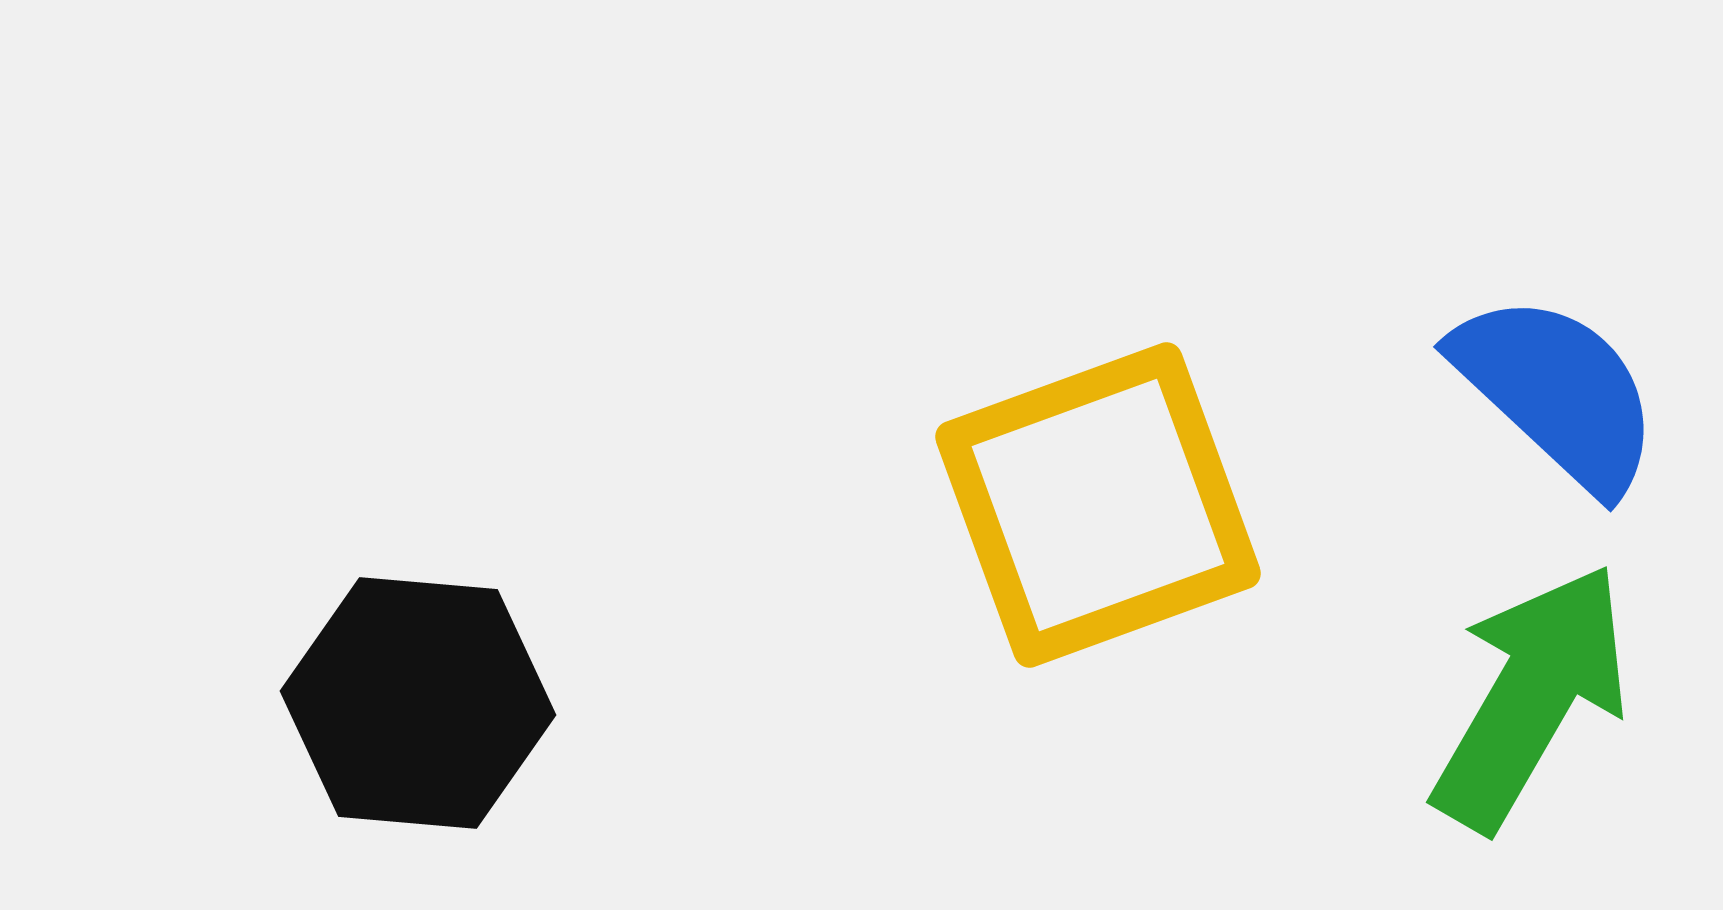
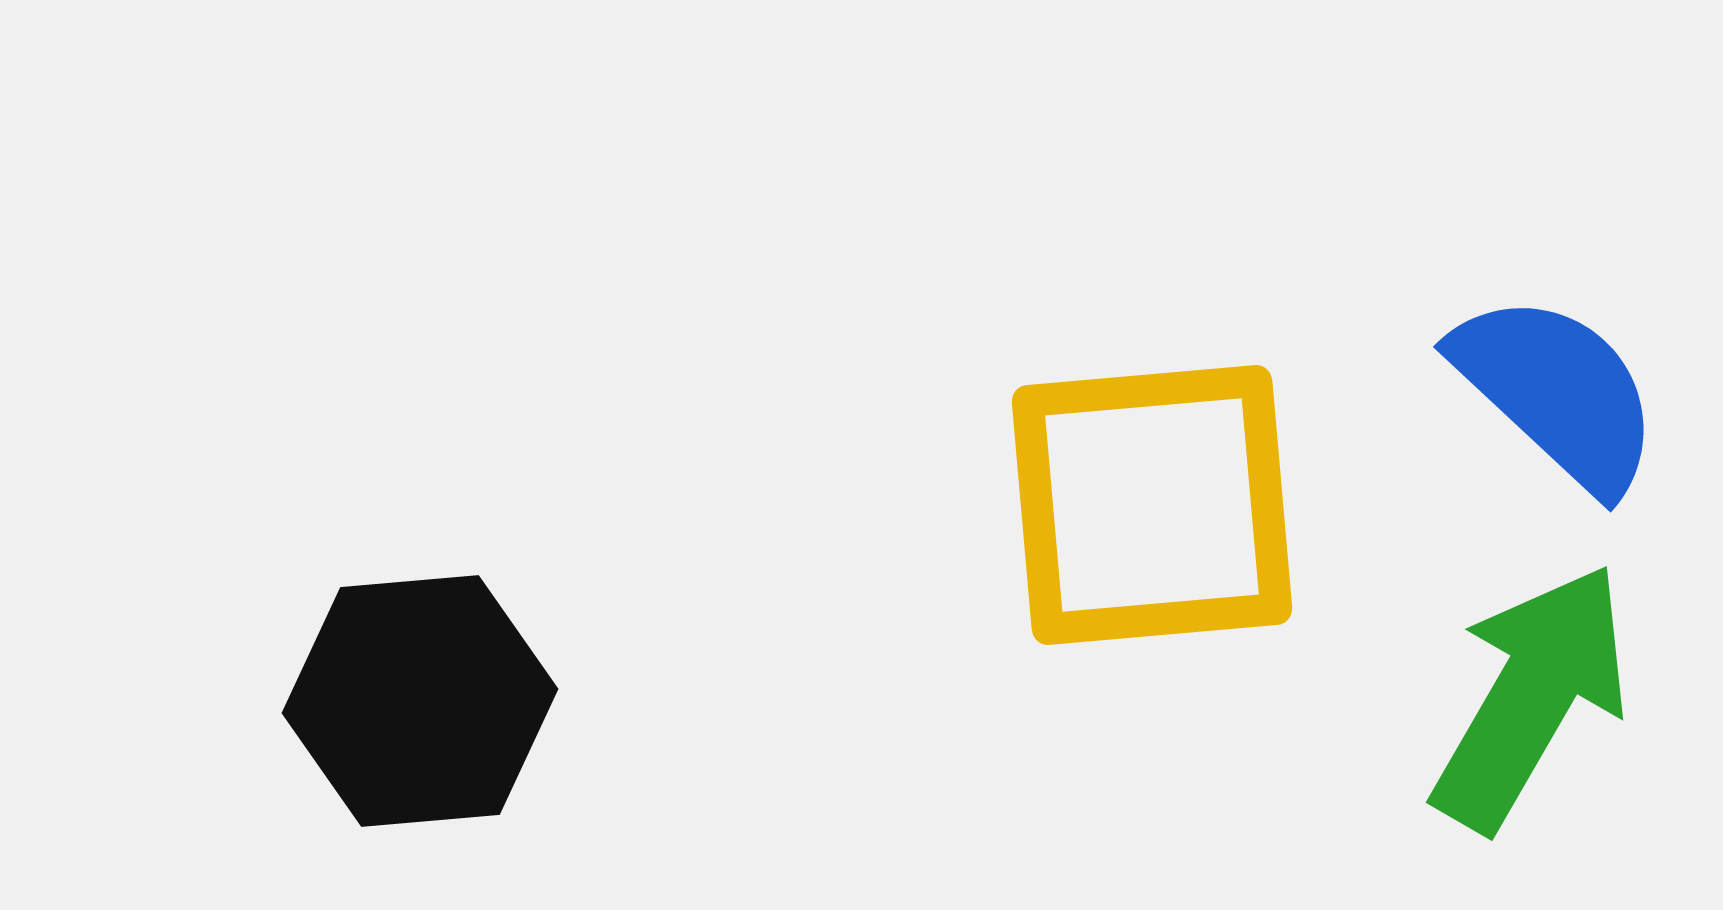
yellow square: moved 54 px right; rotated 15 degrees clockwise
black hexagon: moved 2 px right, 2 px up; rotated 10 degrees counterclockwise
